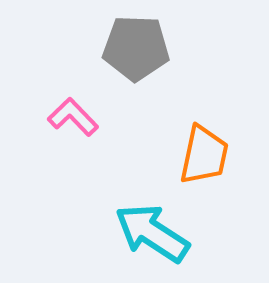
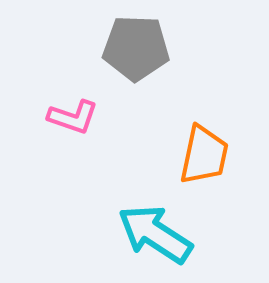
pink L-shape: rotated 153 degrees clockwise
cyan arrow: moved 3 px right, 1 px down
